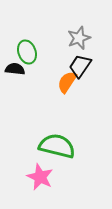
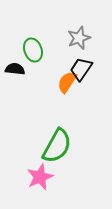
green ellipse: moved 6 px right, 2 px up
black trapezoid: moved 1 px right, 3 px down
green semicircle: rotated 105 degrees clockwise
pink star: rotated 24 degrees clockwise
